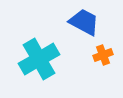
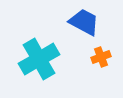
orange cross: moved 2 px left, 2 px down
